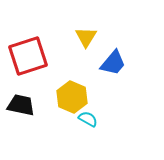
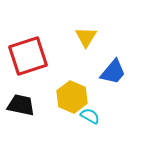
blue trapezoid: moved 9 px down
cyan semicircle: moved 2 px right, 3 px up
